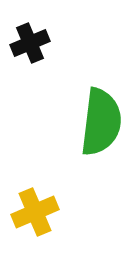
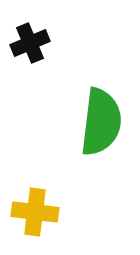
yellow cross: rotated 30 degrees clockwise
